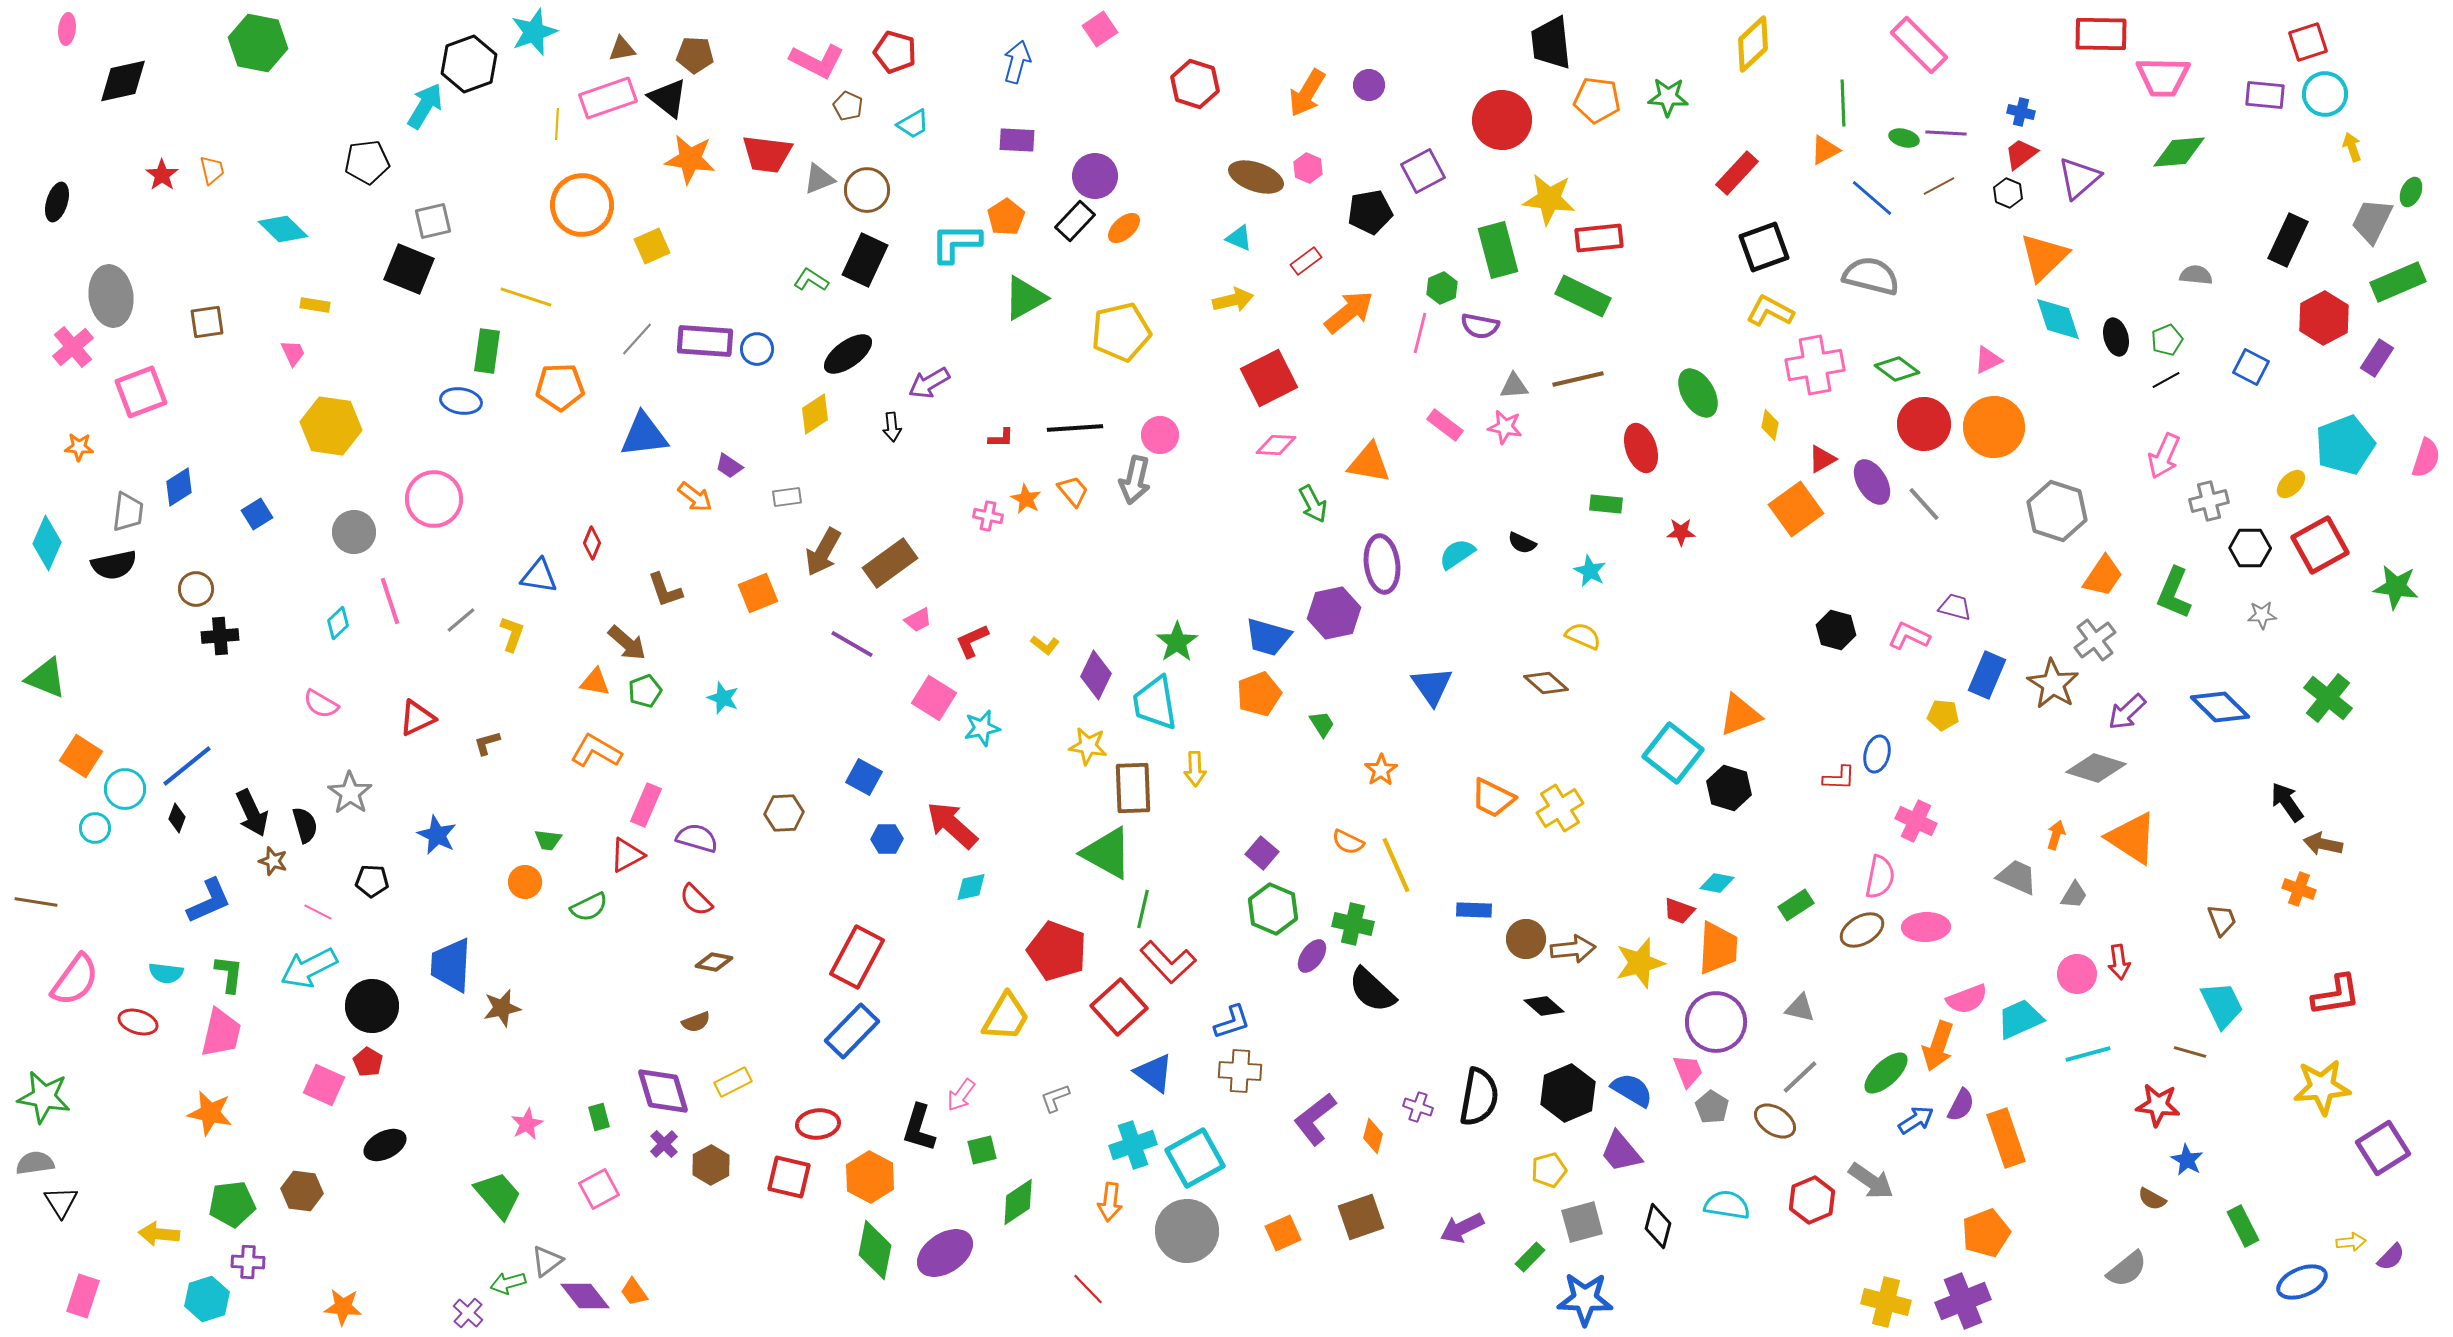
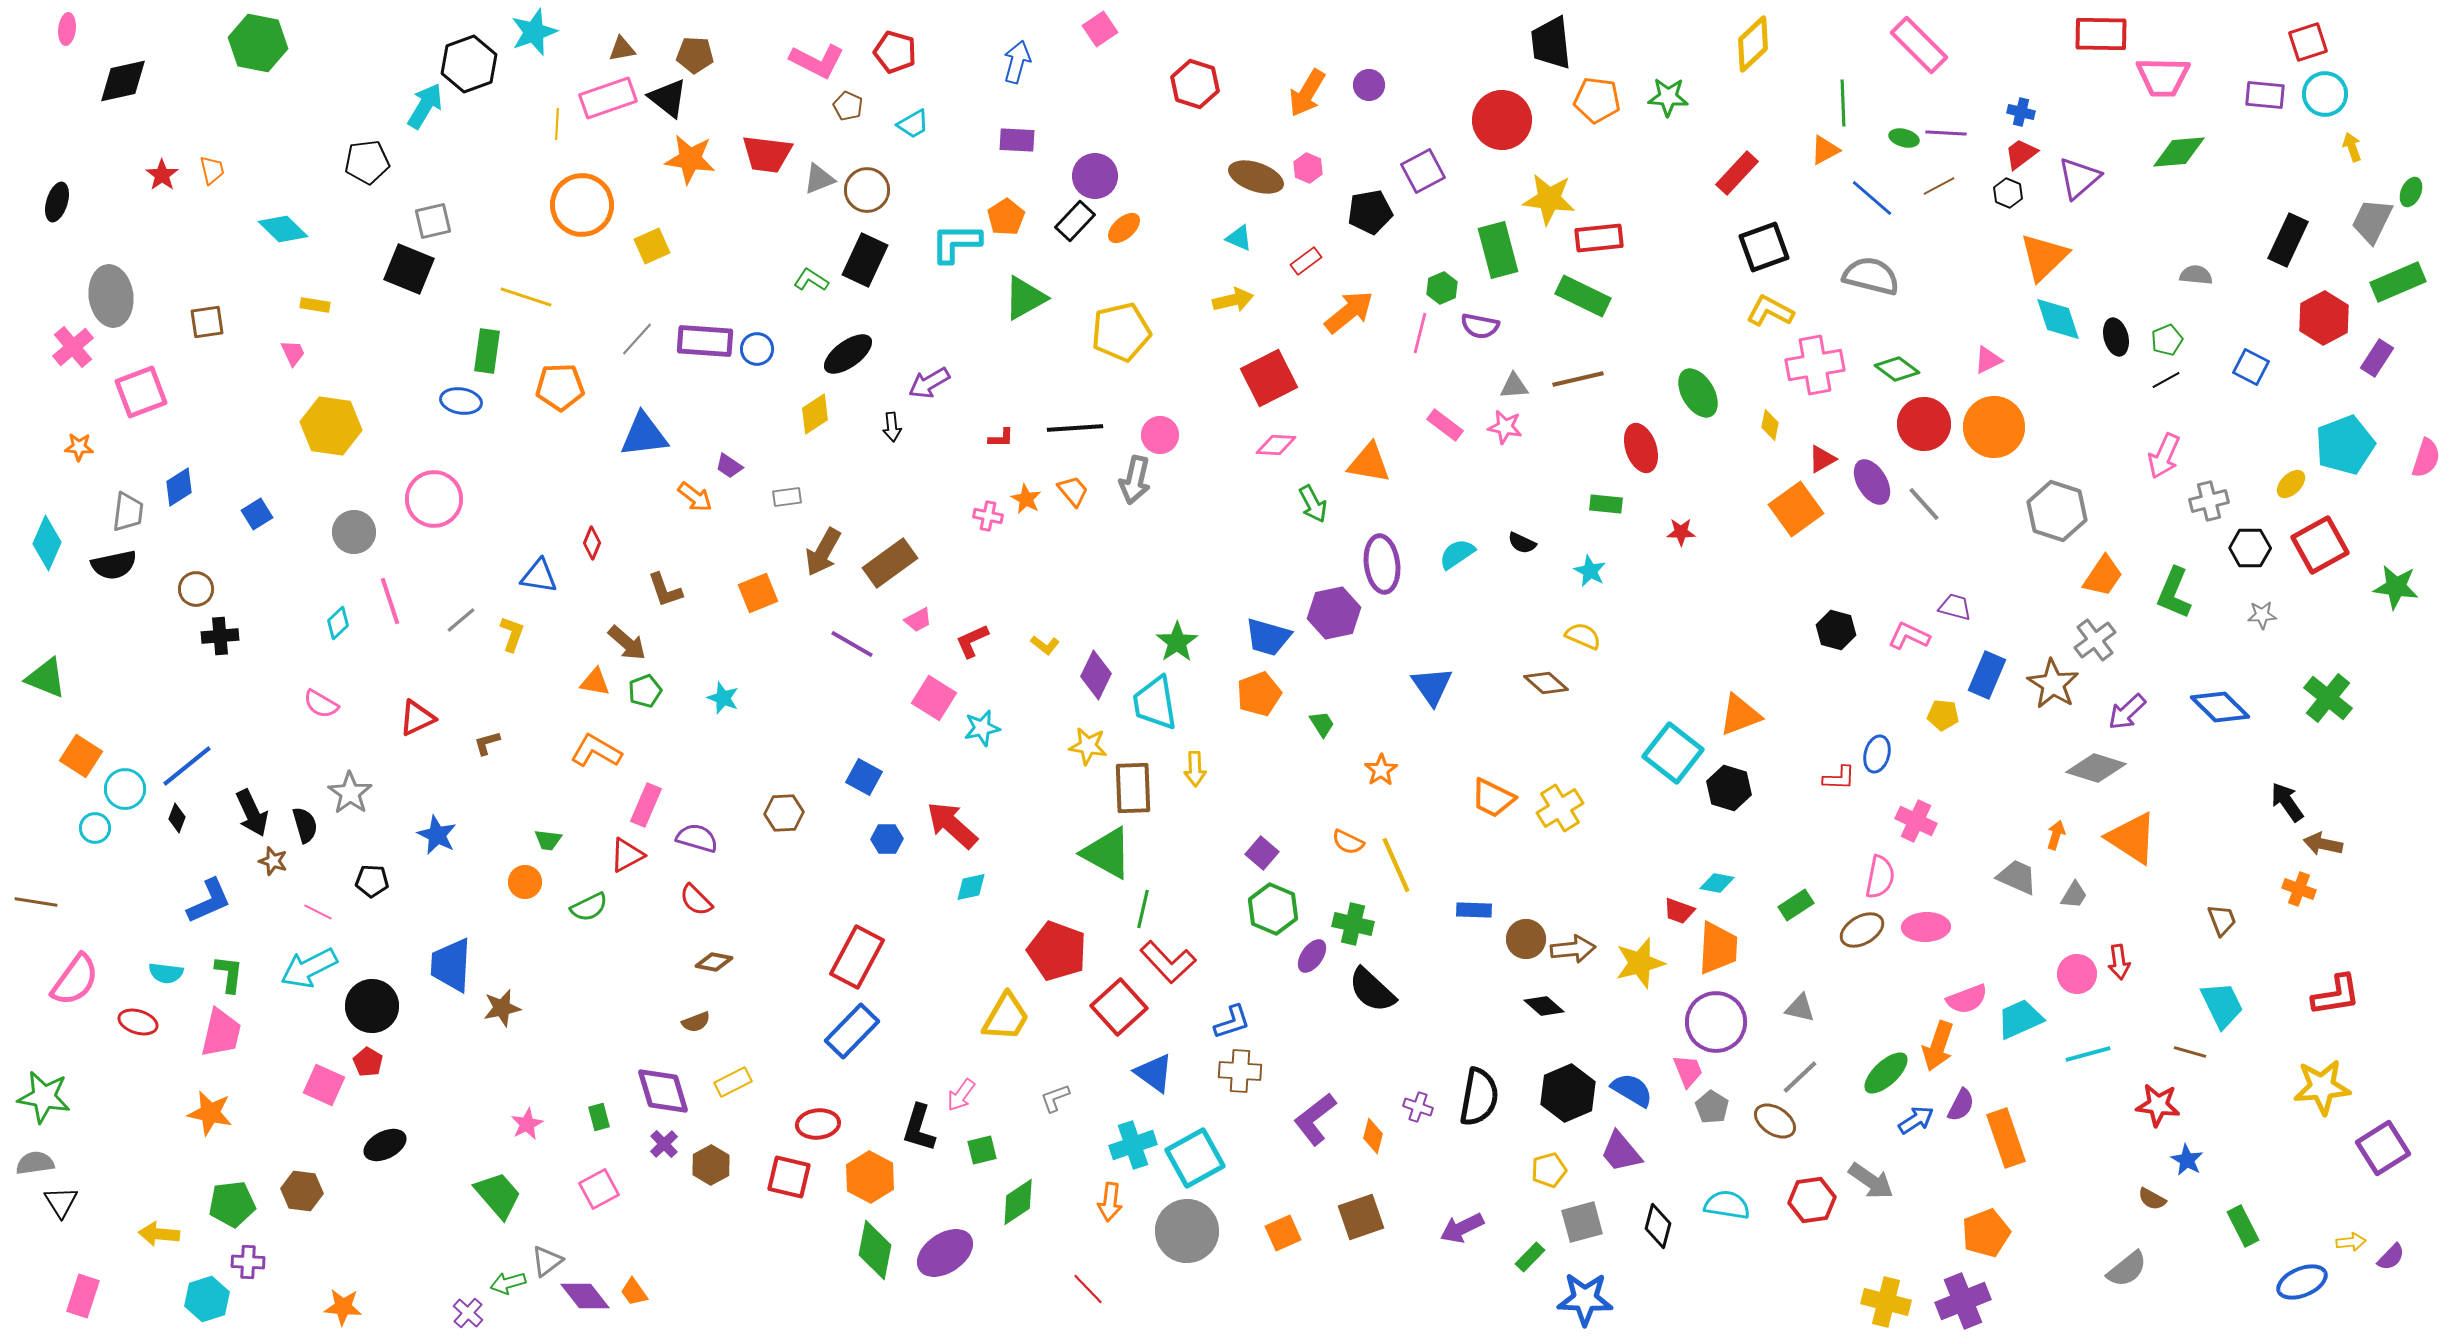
red hexagon at (1812, 1200): rotated 15 degrees clockwise
